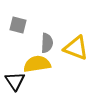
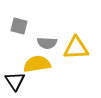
gray square: moved 1 px right, 1 px down
gray semicircle: rotated 90 degrees clockwise
yellow triangle: rotated 24 degrees counterclockwise
